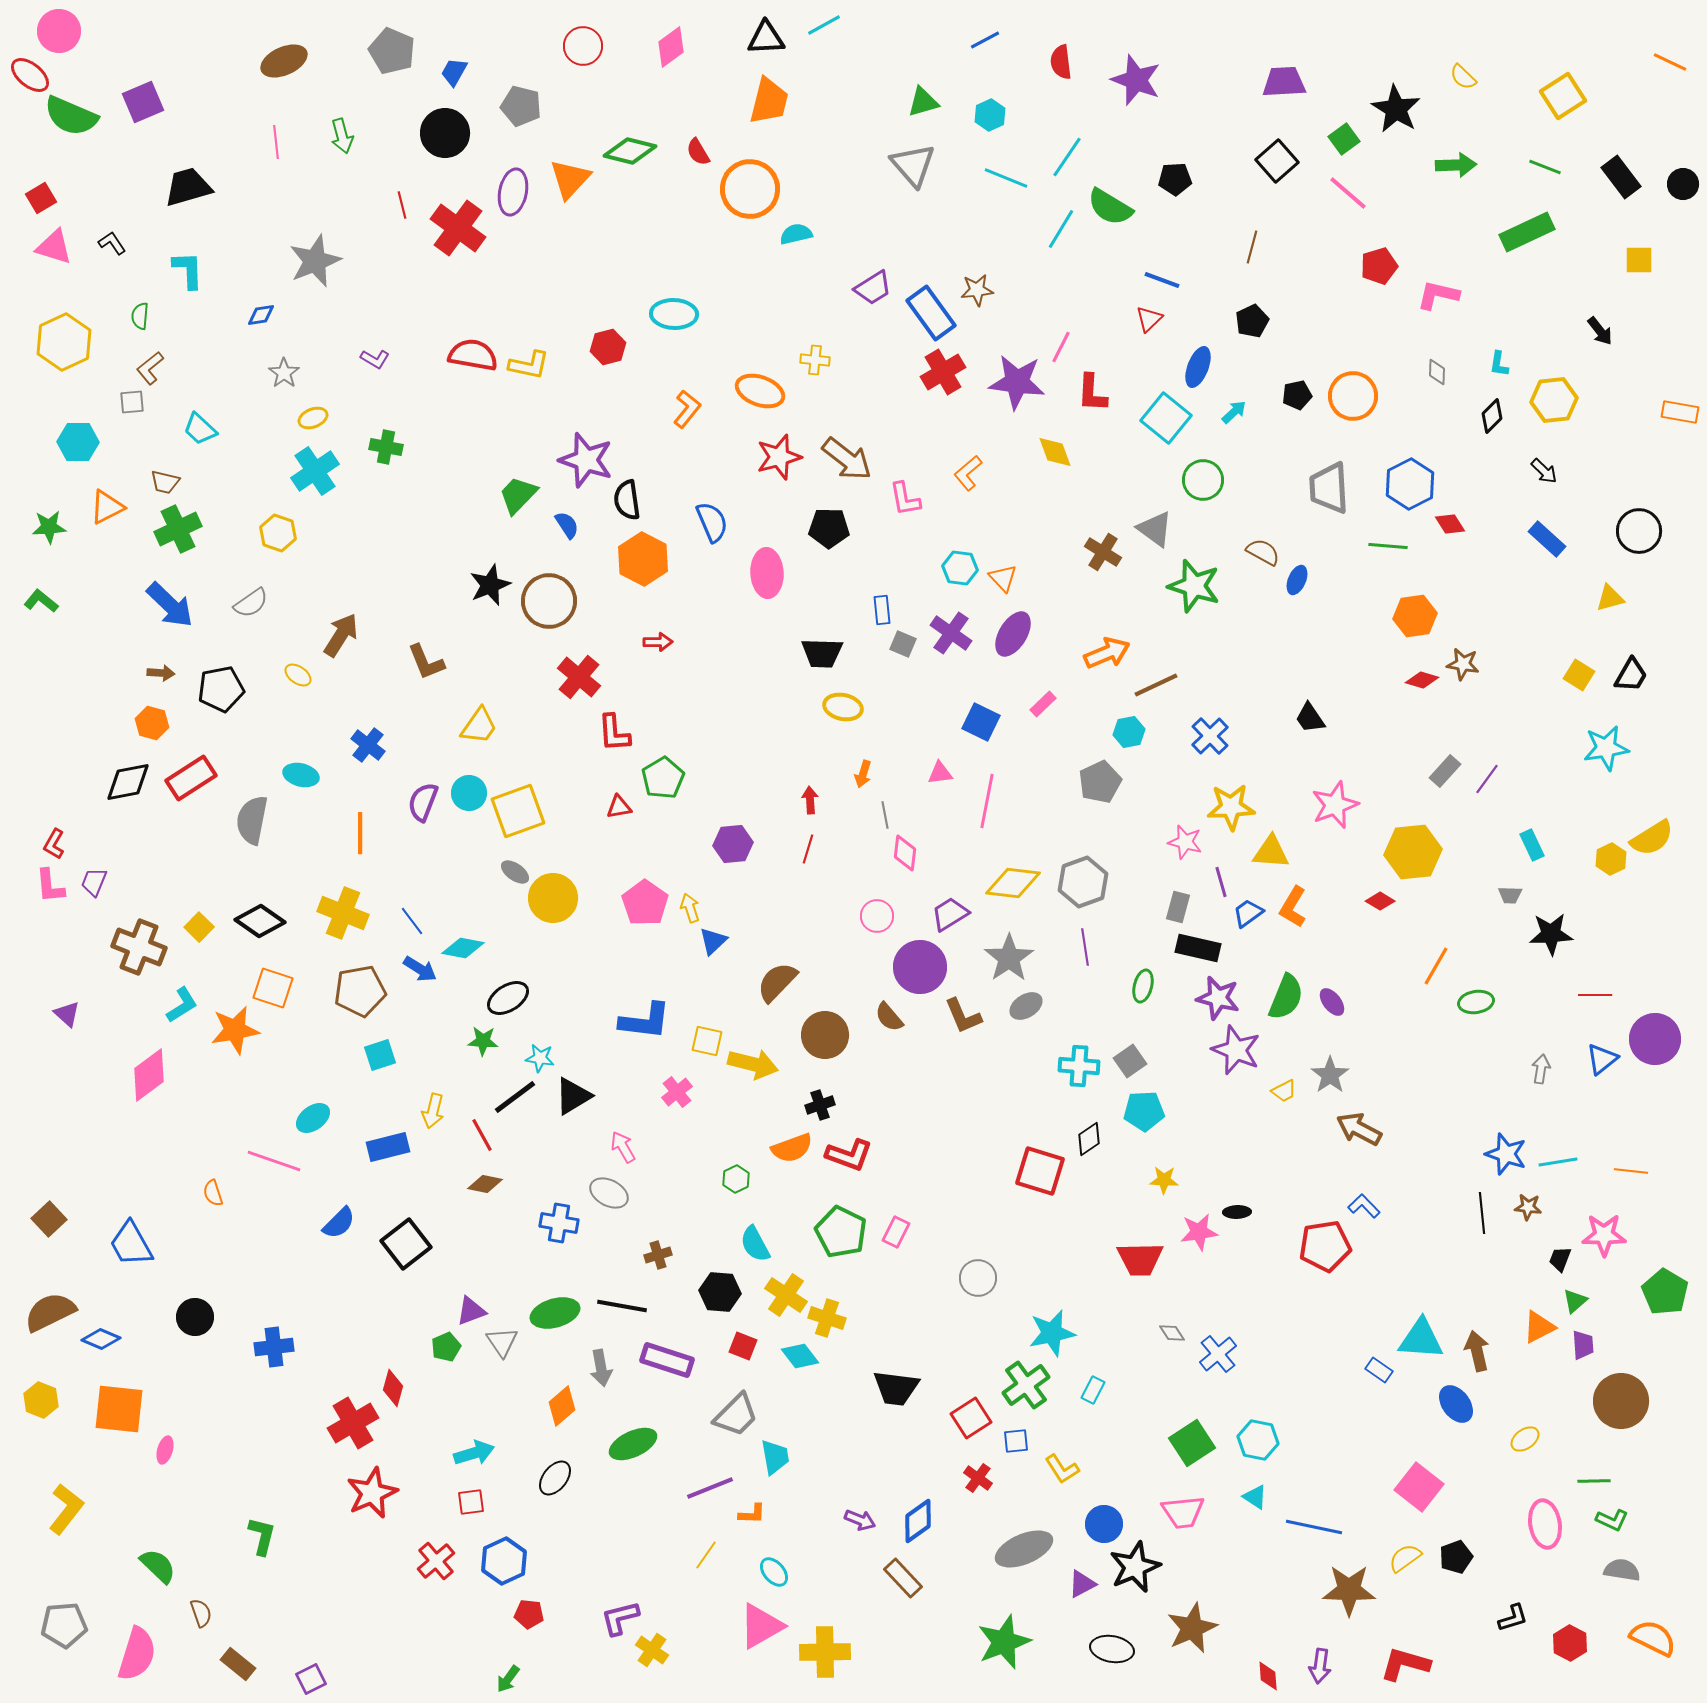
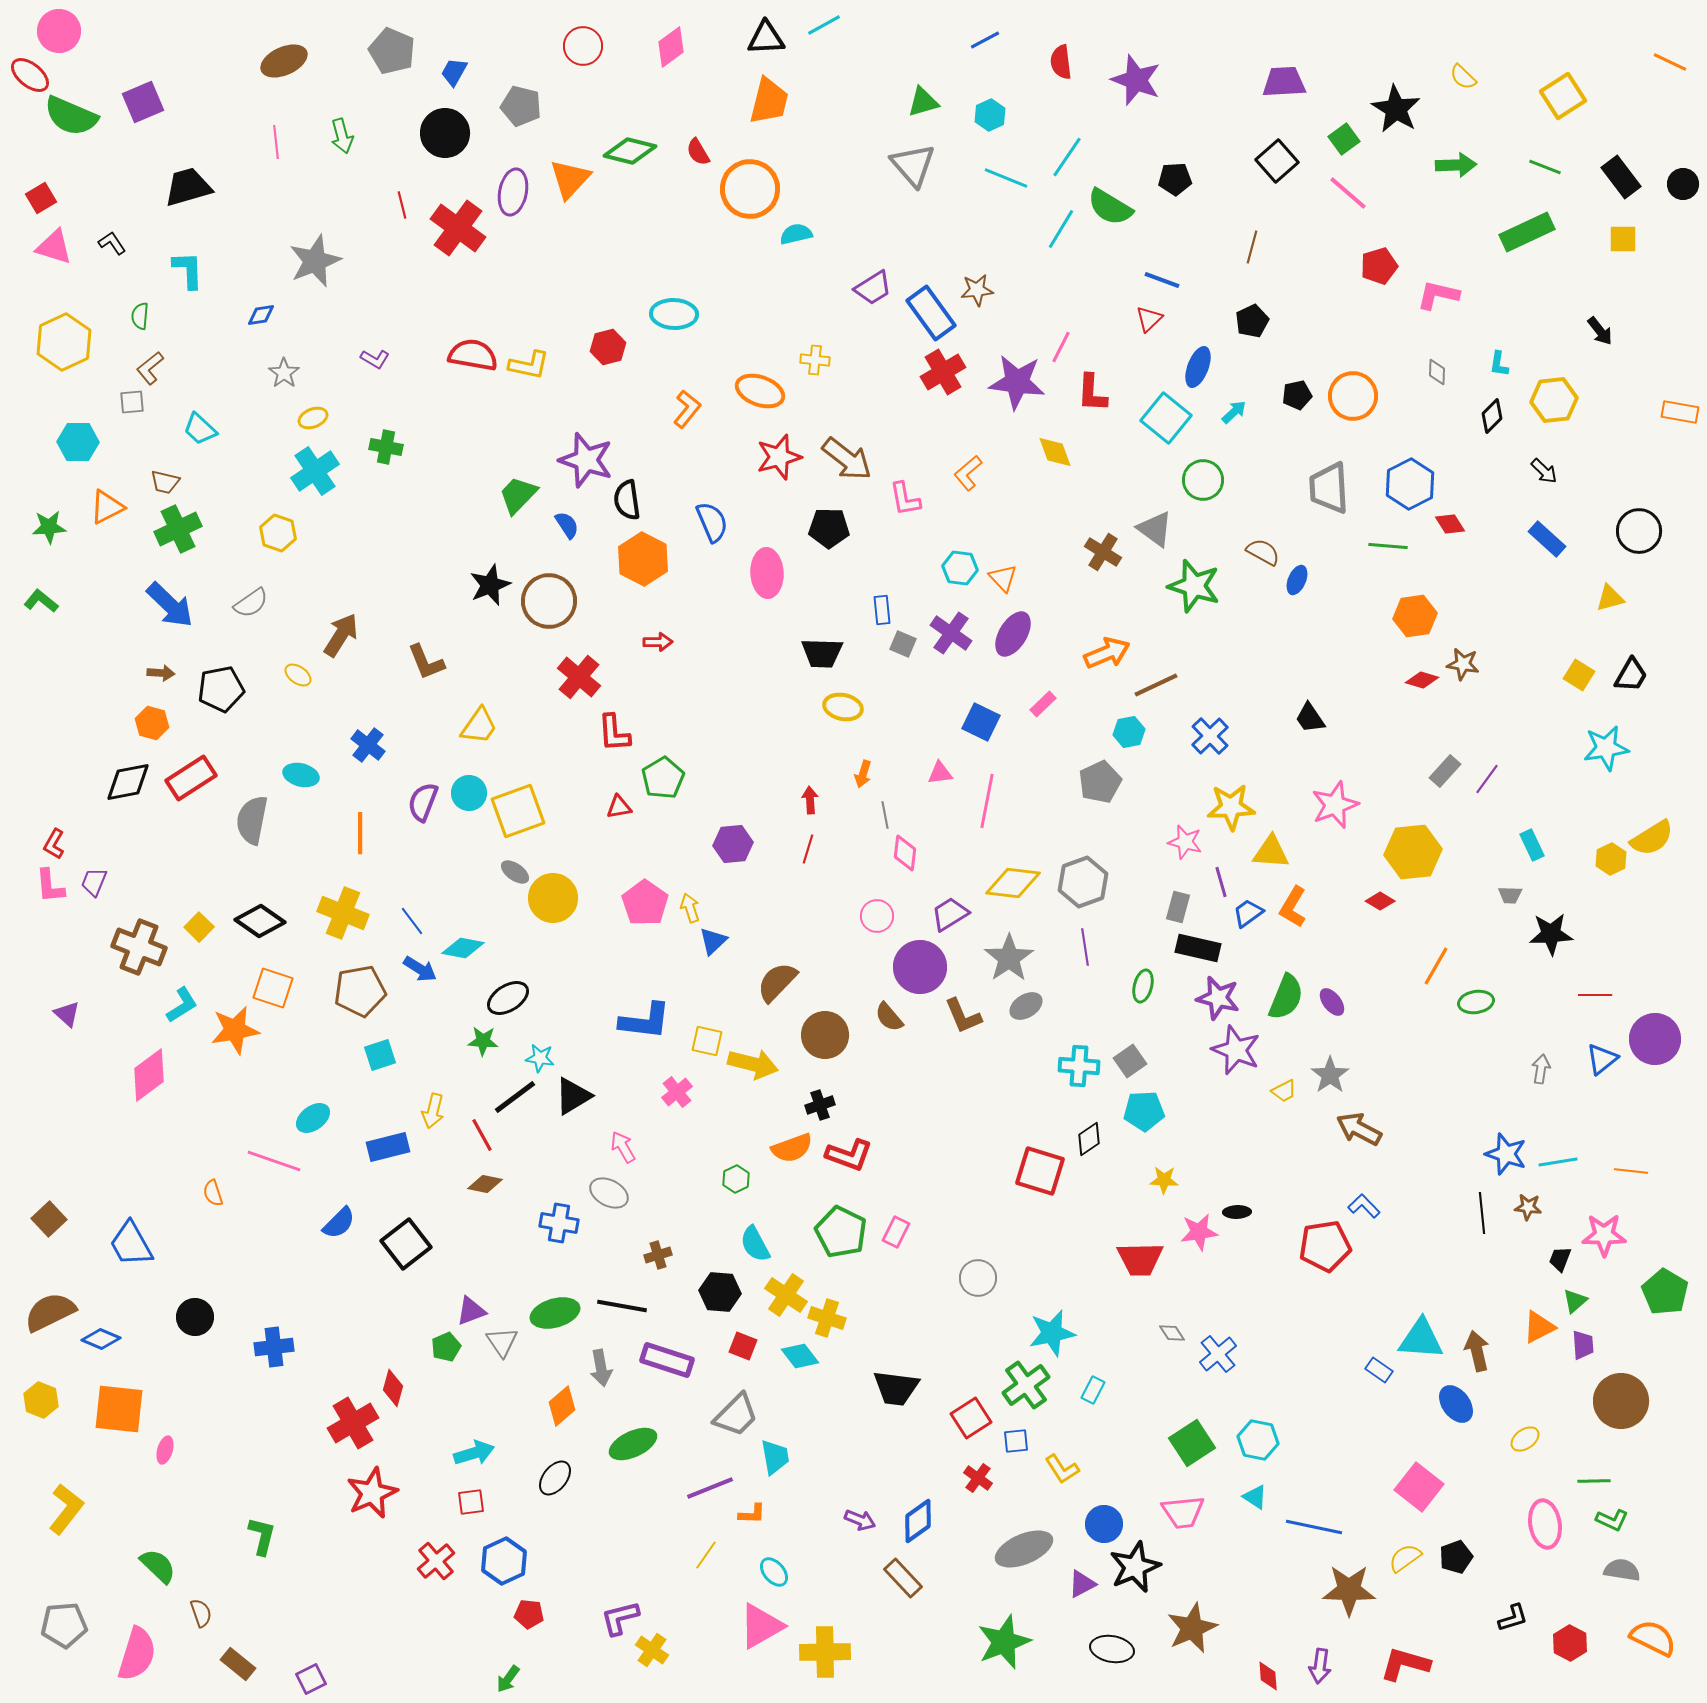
yellow square at (1639, 260): moved 16 px left, 21 px up
